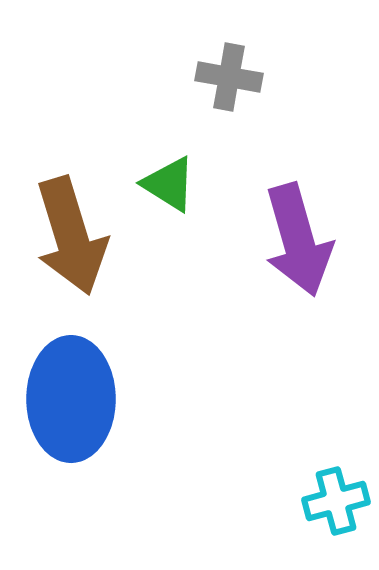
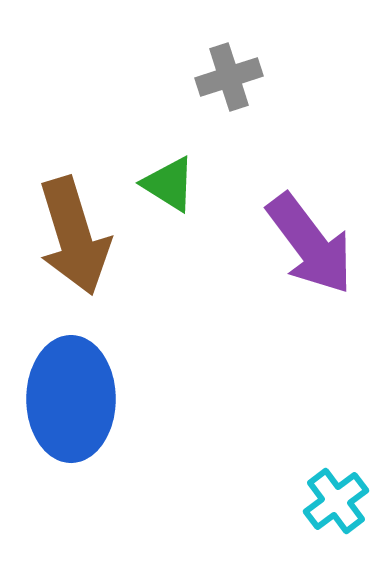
gray cross: rotated 28 degrees counterclockwise
brown arrow: moved 3 px right
purple arrow: moved 12 px right, 4 px down; rotated 21 degrees counterclockwise
cyan cross: rotated 22 degrees counterclockwise
